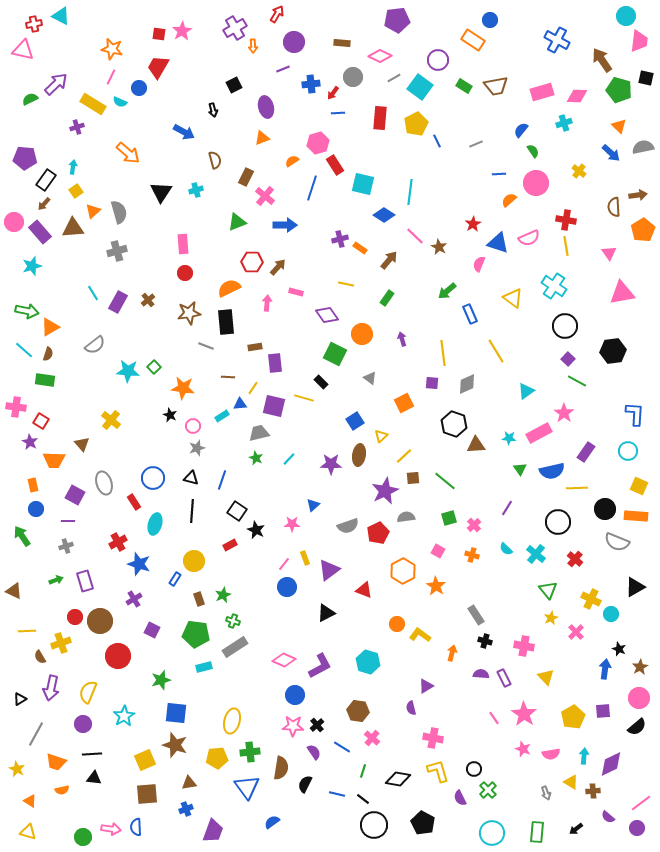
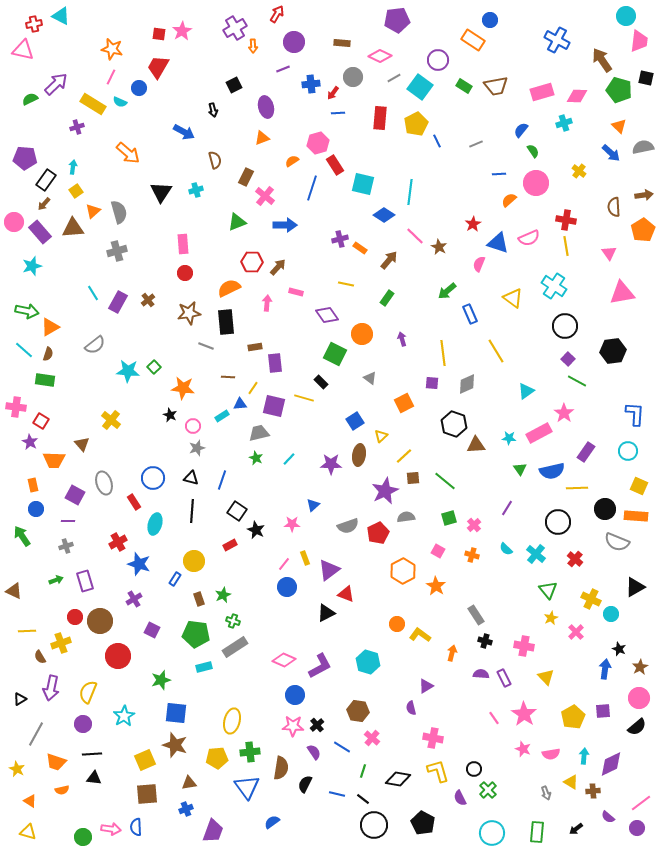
brown arrow at (638, 195): moved 6 px right
red triangle at (364, 590): moved 18 px left, 4 px down
